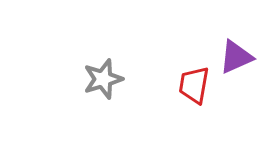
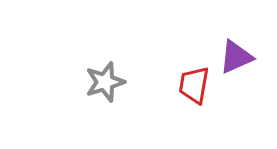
gray star: moved 2 px right, 3 px down
